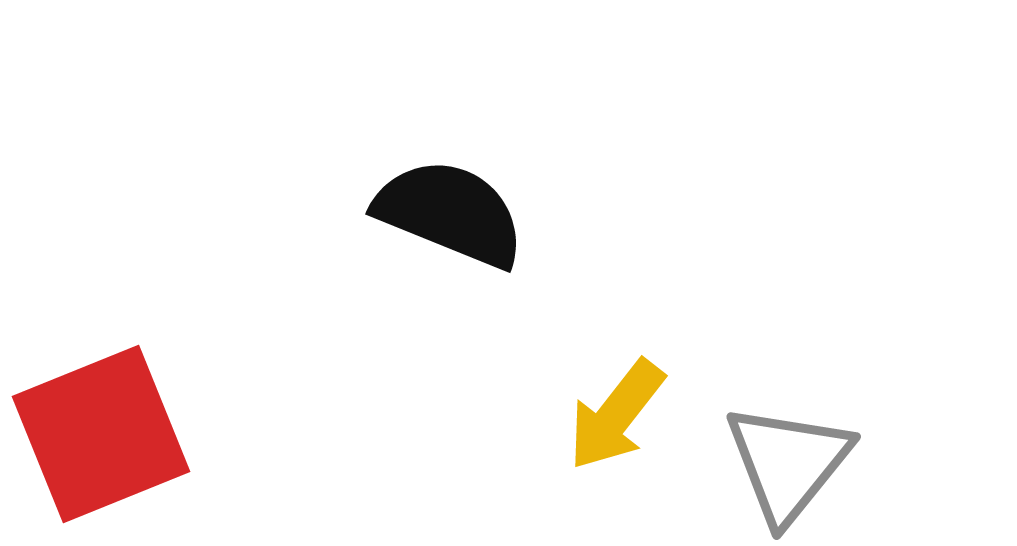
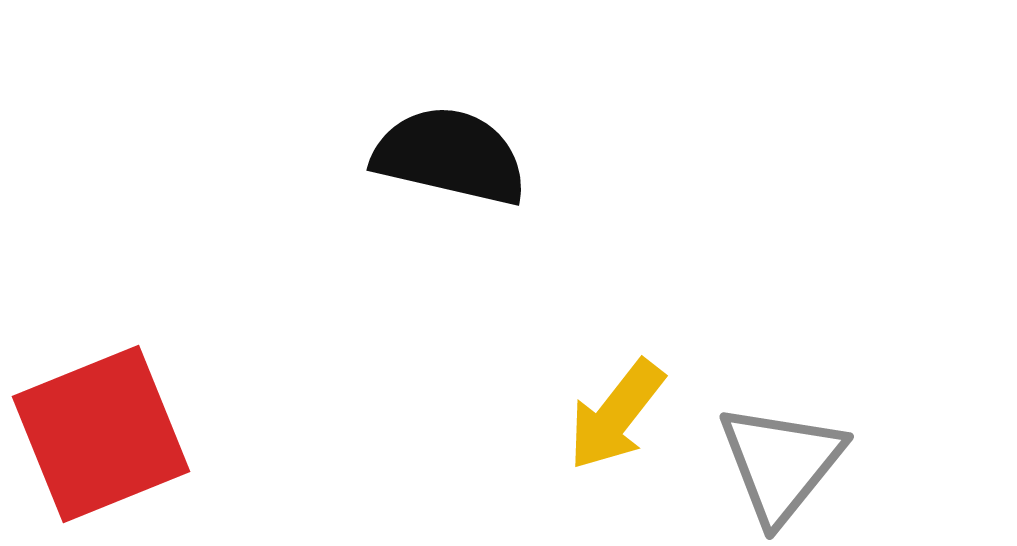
black semicircle: moved 57 px up; rotated 9 degrees counterclockwise
gray triangle: moved 7 px left
